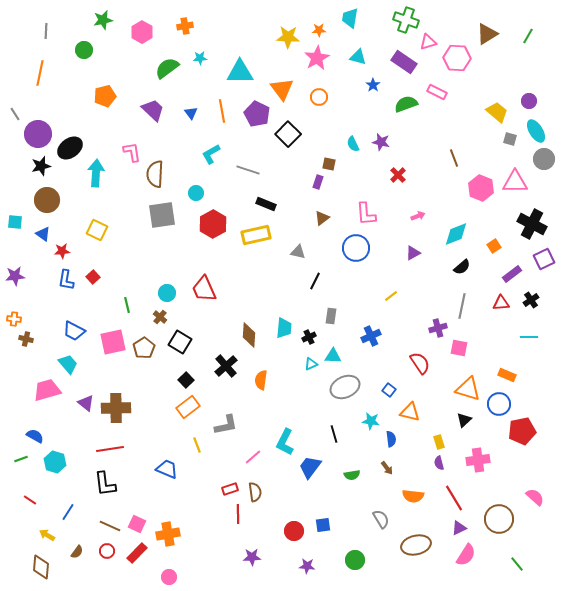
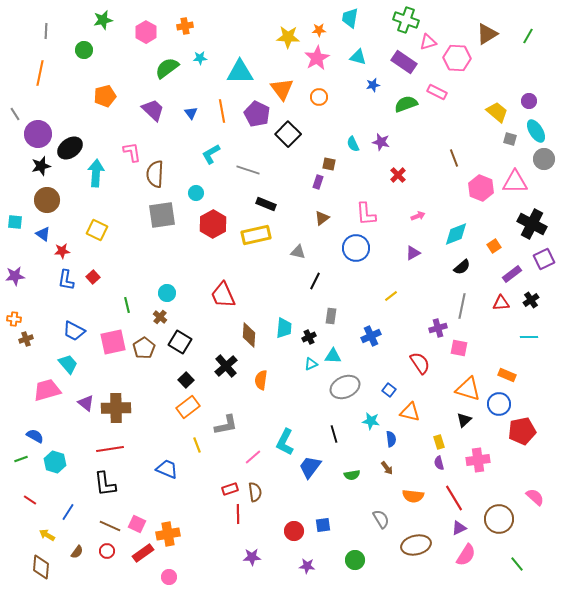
pink hexagon at (142, 32): moved 4 px right
blue star at (373, 85): rotated 24 degrees clockwise
red trapezoid at (204, 289): moved 19 px right, 6 px down
brown cross at (26, 339): rotated 32 degrees counterclockwise
red rectangle at (137, 553): moved 6 px right; rotated 10 degrees clockwise
